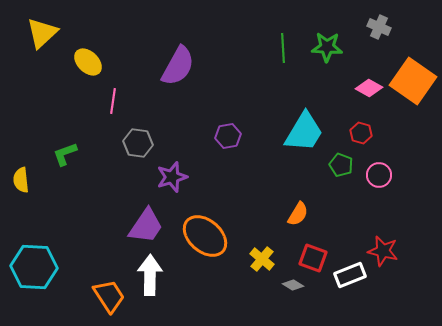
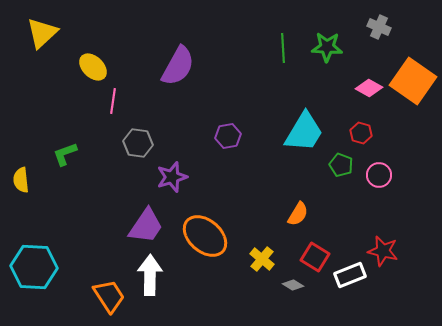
yellow ellipse: moved 5 px right, 5 px down
red square: moved 2 px right, 1 px up; rotated 12 degrees clockwise
